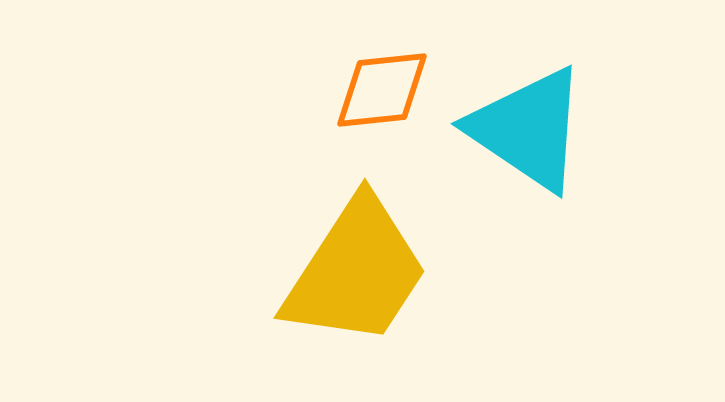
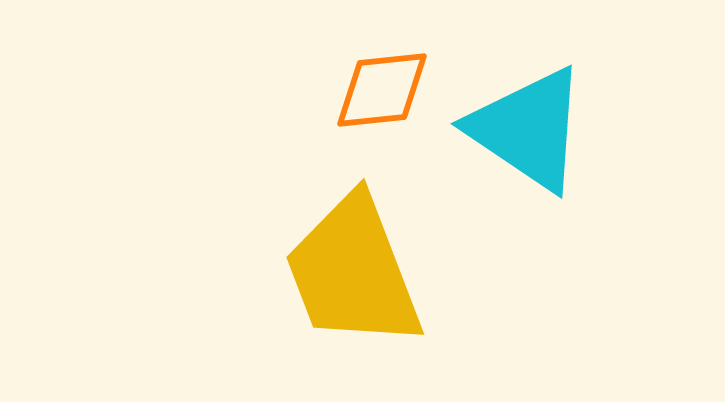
yellow trapezoid: moved 3 px left; rotated 126 degrees clockwise
